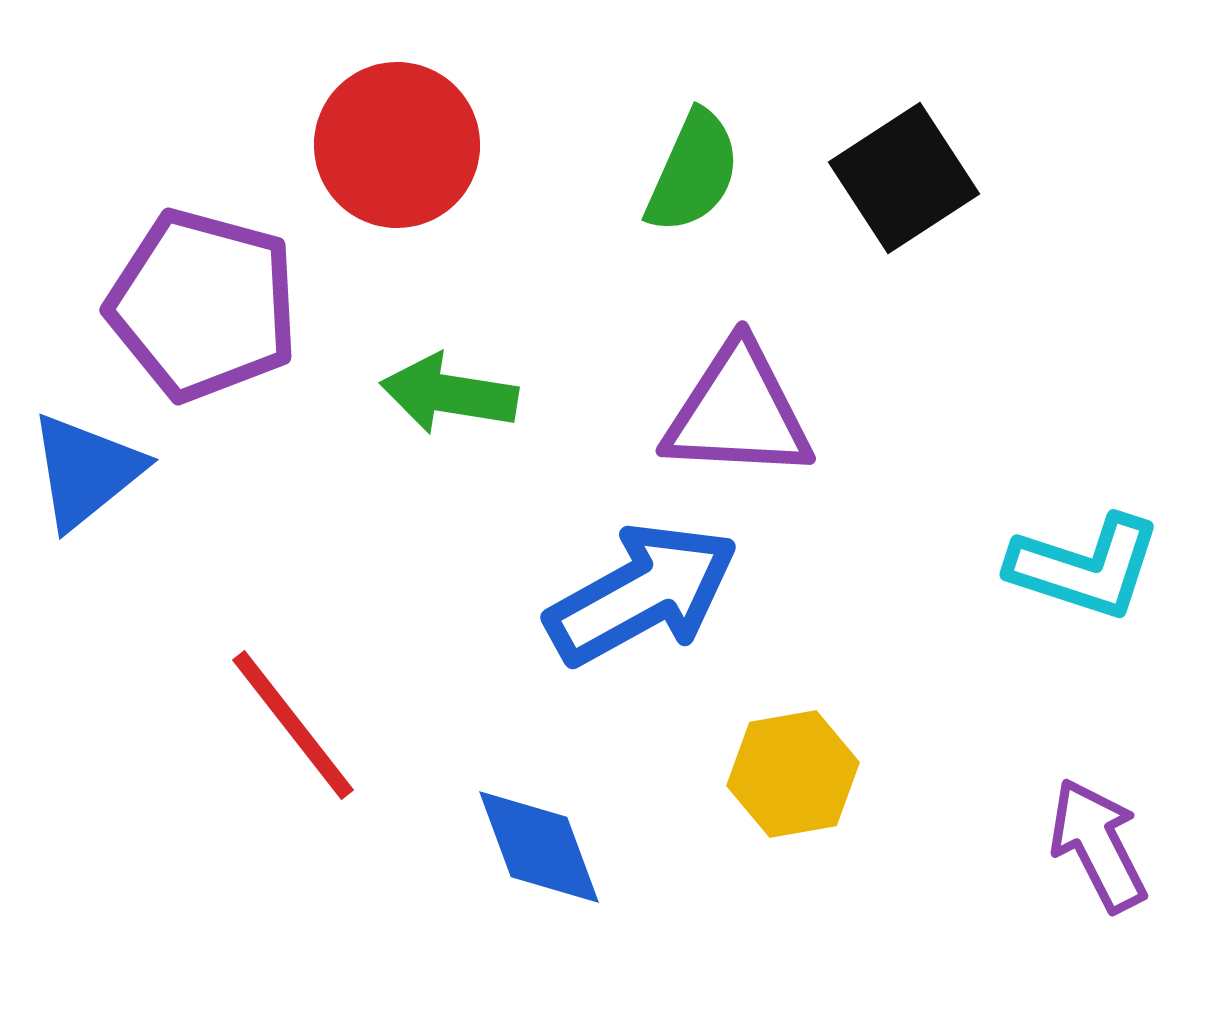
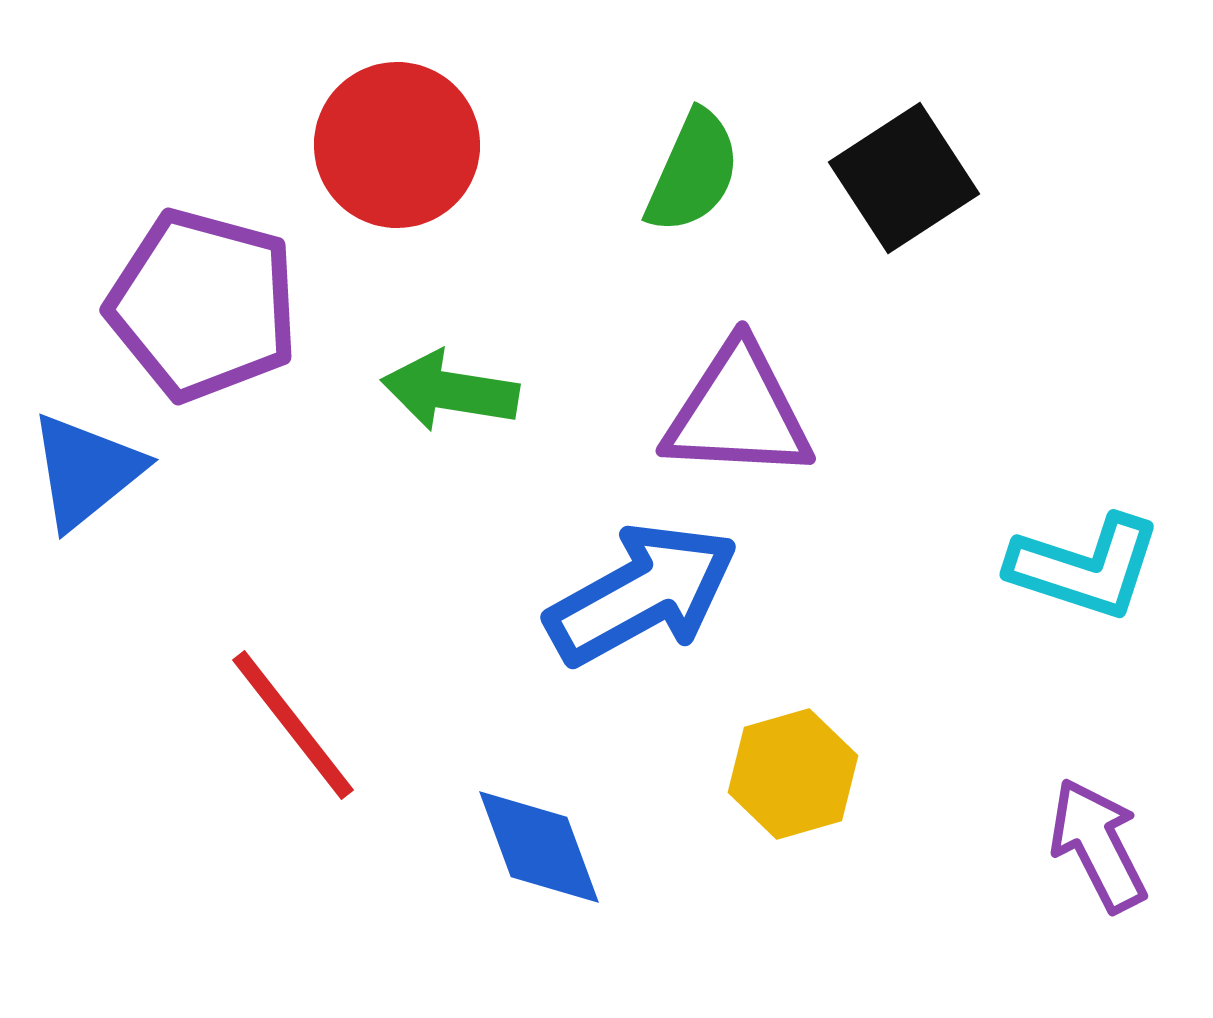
green arrow: moved 1 px right, 3 px up
yellow hexagon: rotated 6 degrees counterclockwise
